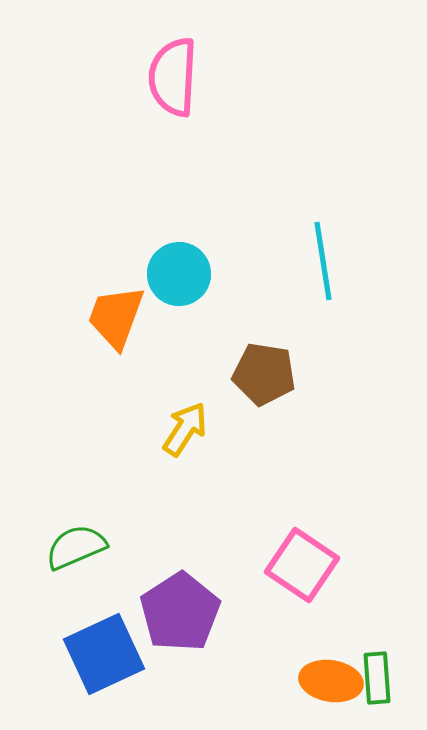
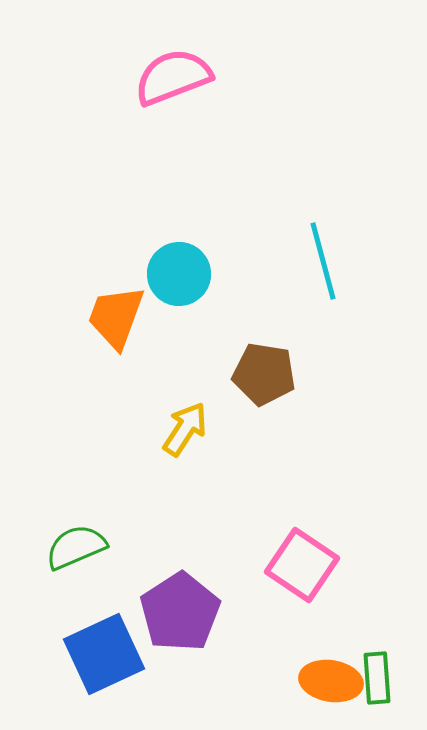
pink semicircle: rotated 66 degrees clockwise
cyan line: rotated 6 degrees counterclockwise
